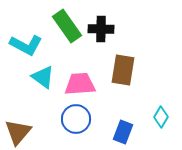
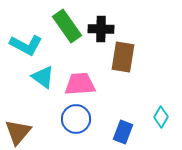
brown rectangle: moved 13 px up
